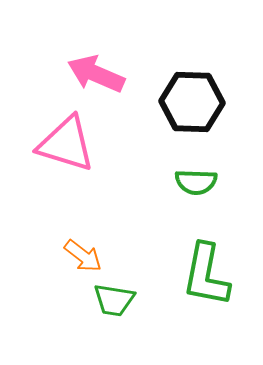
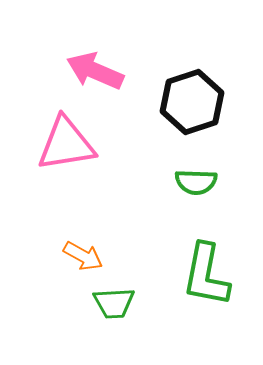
pink arrow: moved 1 px left, 3 px up
black hexagon: rotated 20 degrees counterclockwise
pink triangle: rotated 26 degrees counterclockwise
orange arrow: rotated 9 degrees counterclockwise
green trapezoid: moved 3 px down; rotated 12 degrees counterclockwise
